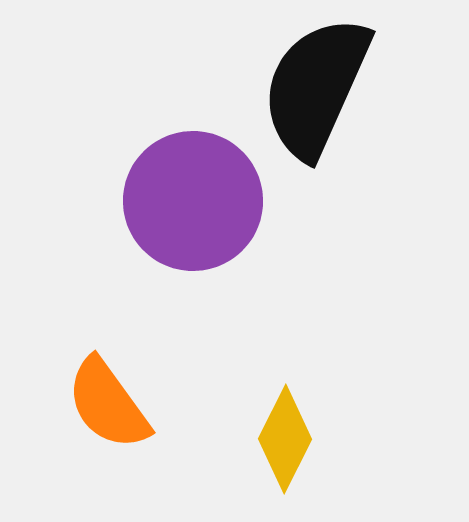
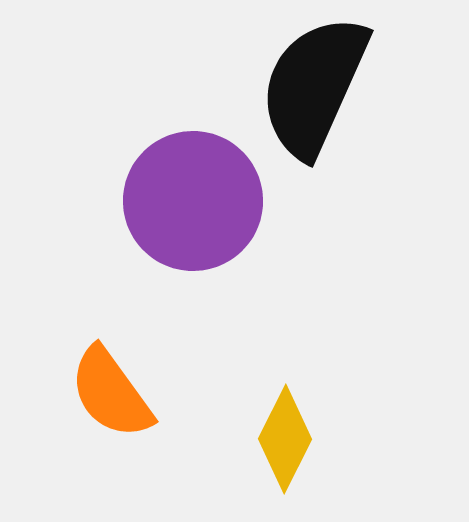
black semicircle: moved 2 px left, 1 px up
orange semicircle: moved 3 px right, 11 px up
